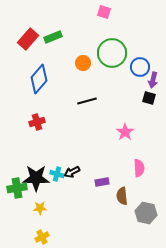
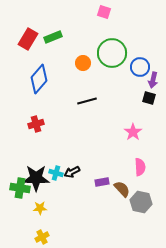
red rectangle: rotated 10 degrees counterclockwise
red cross: moved 1 px left, 2 px down
pink star: moved 8 px right
pink semicircle: moved 1 px right, 1 px up
cyan cross: moved 1 px left, 1 px up
green cross: moved 3 px right; rotated 18 degrees clockwise
brown semicircle: moved 7 px up; rotated 144 degrees clockwise
gray hexagon: moved 5 px left, 11 px up
